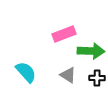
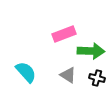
black cross: rotated 14 degrees clockwise
